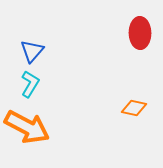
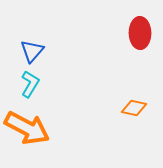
orange arrow: moved 1 px down
